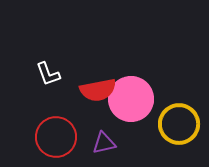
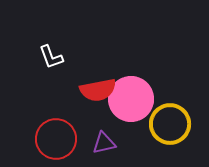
white L-shape: moved 3 px right, 17 px up
yellow circle: moved 9 px left
red circle: moved 2 px down
